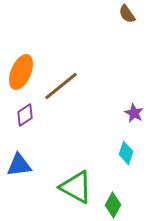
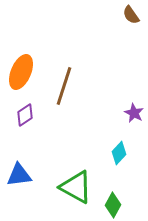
brown semicircle: moved 4 px right, 1 px down
brown line: moved 3 px right; rotated 33 degrees counterclockwise
cyan diamond: moved 7 px left; rotated 25 degrees clockwise
blue triangle: moved 10 px down
